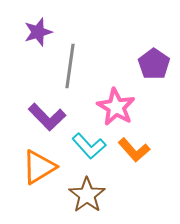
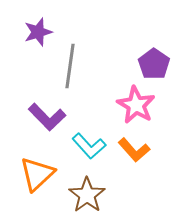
pink star: moved 20 px right, 2 px up
orange triangle: moved 2 px left, 7 px down; rotated 12 degrees counterclockwise
